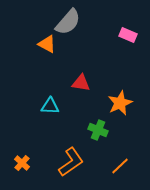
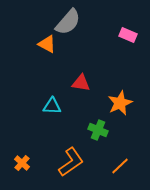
cyan triangle: moved 2 px right
